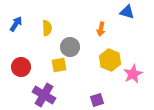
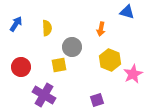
gray circle: moved 2 px right
